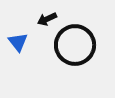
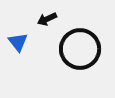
black circle: moved 5 px right, 4 px down
